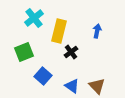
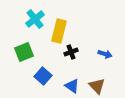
cyan cross: moved 1 px right, 1 px down
blue arrow: moved 8 px right, 23 px down; rotated 96 degrees clockwise
black cross: rotated 16 degrees clockwise
